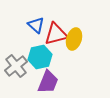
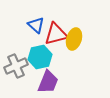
gray cross: rotated 15 degrees clockwise
